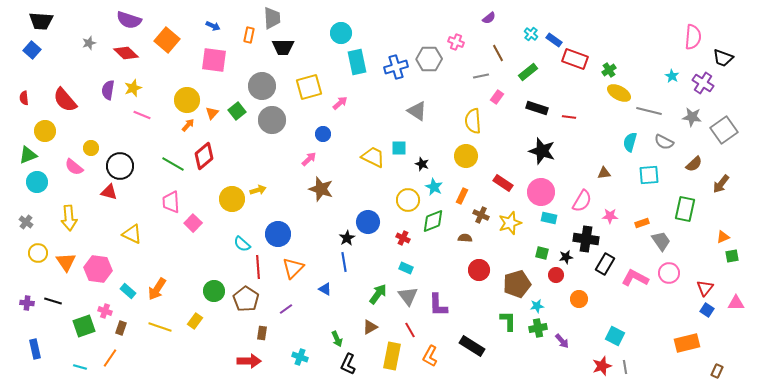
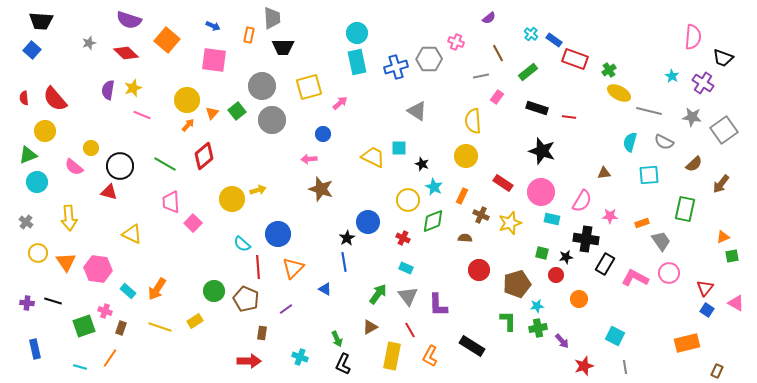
cyan circle at (341, 33): moved 16 px right
red semicircle at (65, 100): moved 10 px left, 1 px up
pink arrow at (309, 159): rotated 140 degrees counterclockwise
green line at (173, 164): moved 8 px left
cyan rectangle at (549, 218): moved 3 px right, 1 px down
brown pentagon at (246, 299): rotated 10 degrees counterclockwise
pink triangle at (736, 303): rotated 30 degrees clockwise
yellow rectangle at (195, 321): rotated 21 degrees clockwise
black L-shape at (348, 364): moved 5 px left
red star at (602, 366): moved 18 px left
